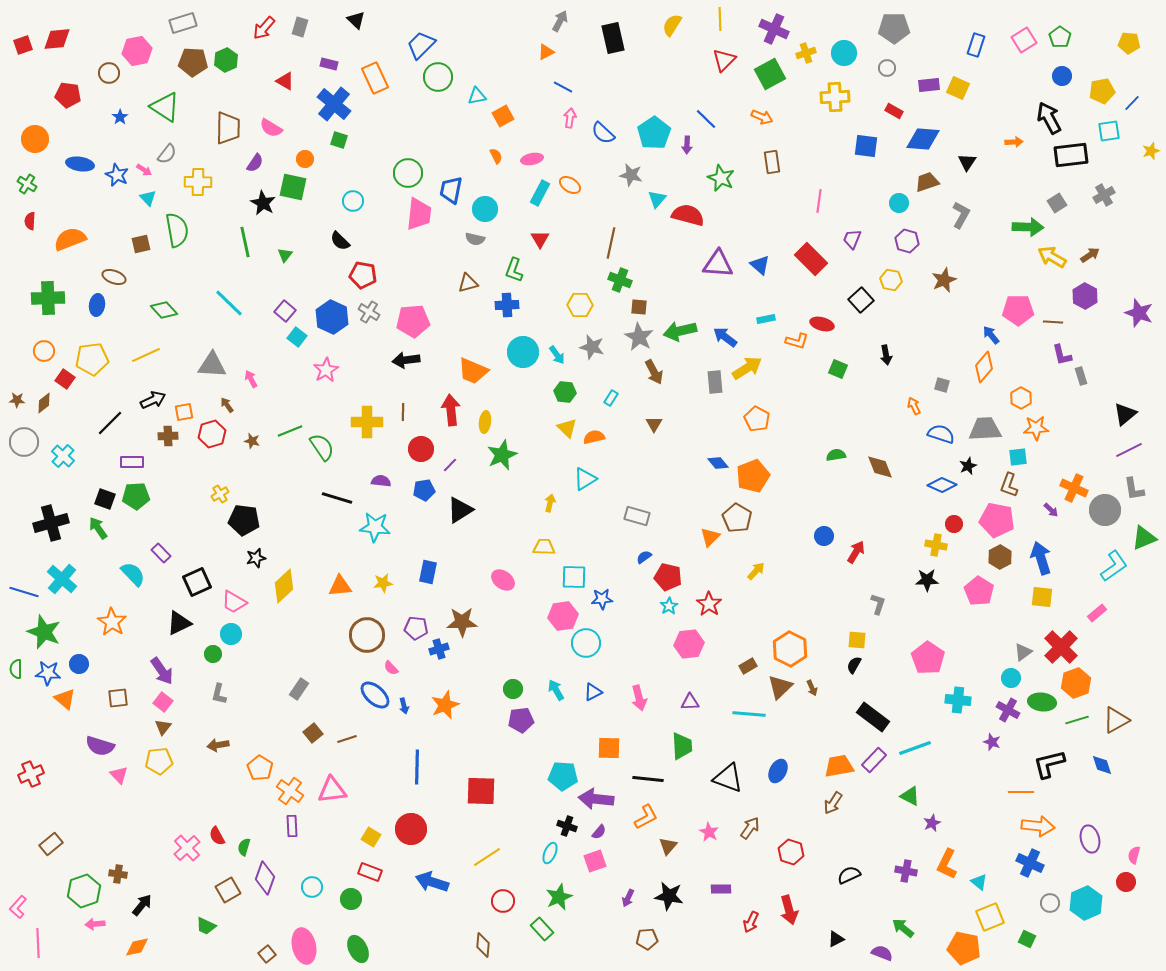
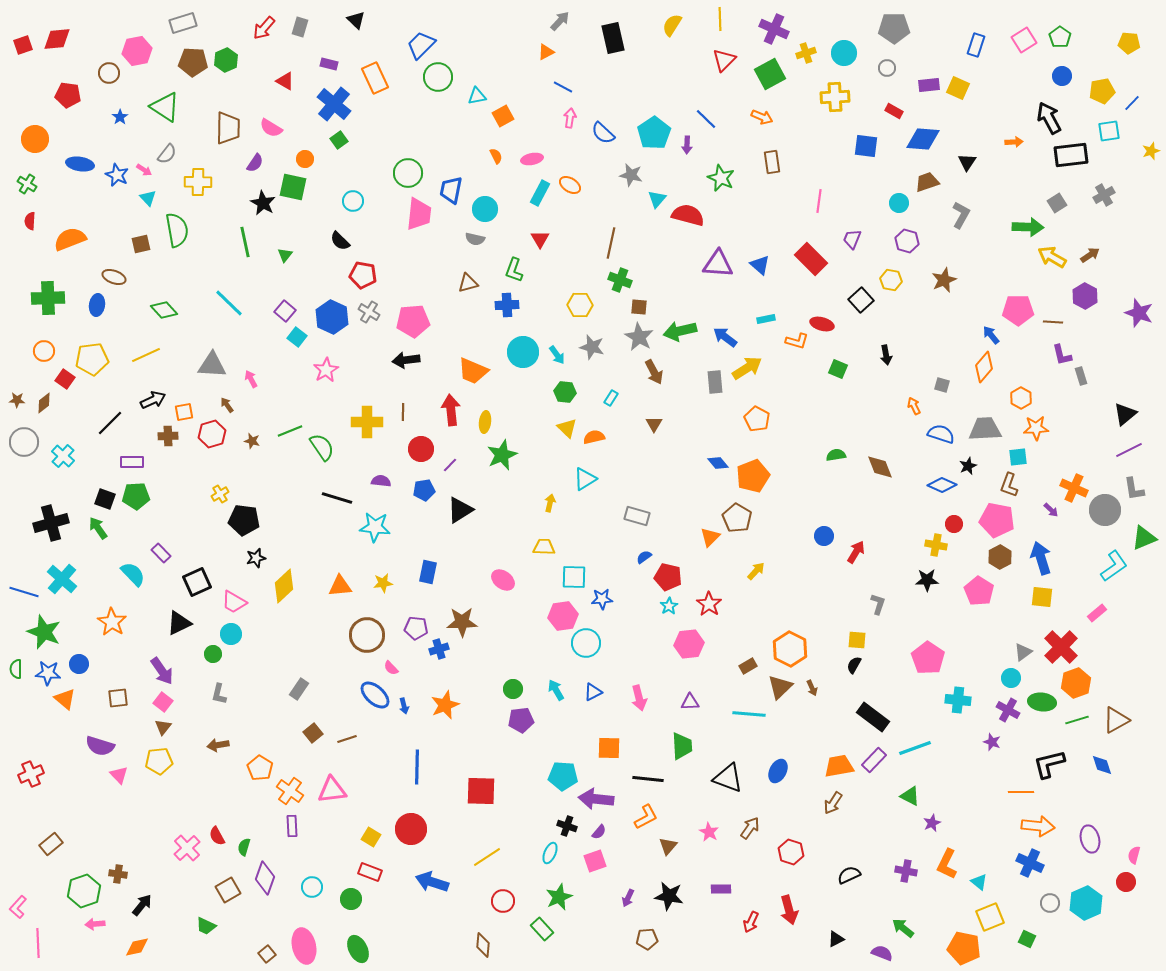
gray arrow at (560, 21): rotated 15 degrees clockwise
green square at (339, 140): rotated 36 degrees clockwise
